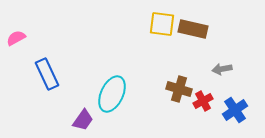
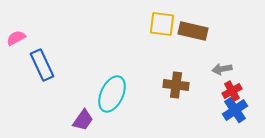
brown rectangle: moved 2 px down
blue rectangle: moved 5 px left, 9 px up
brown cross: moved 3 px left, 4 px up; rotated 10 degrees counterclockwise
red cross: moved 29 px right, 10 px up
